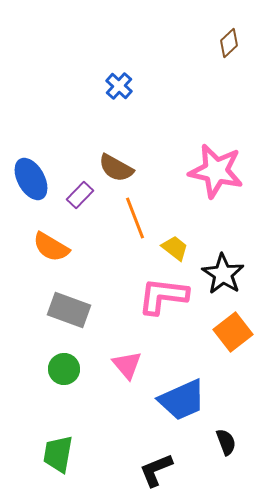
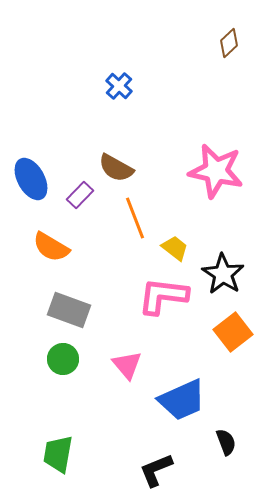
green circle: moved 1 px left, 10 px up
